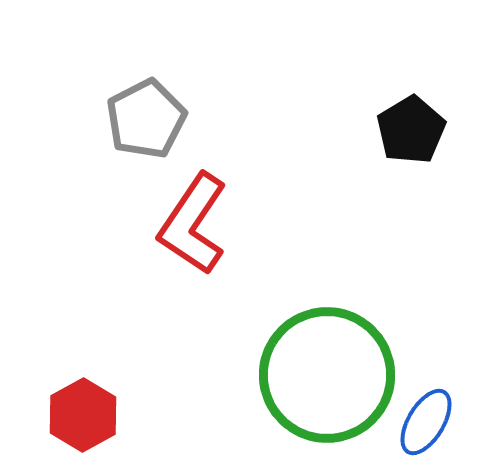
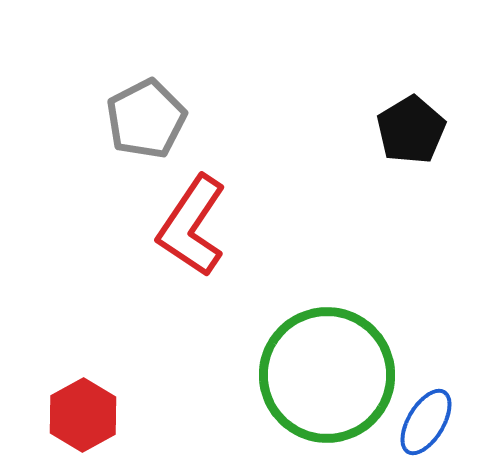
red L-shape: moved 1 px left, 2 px down
